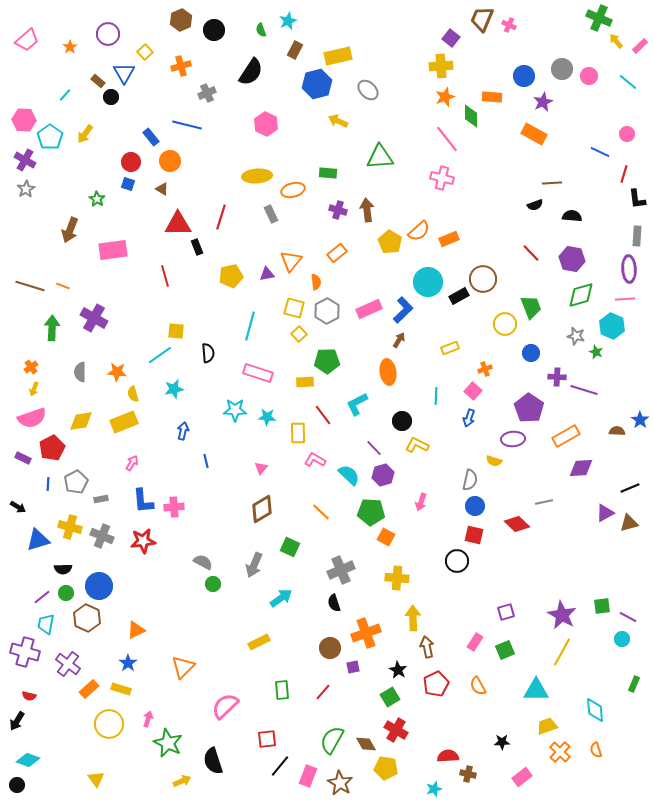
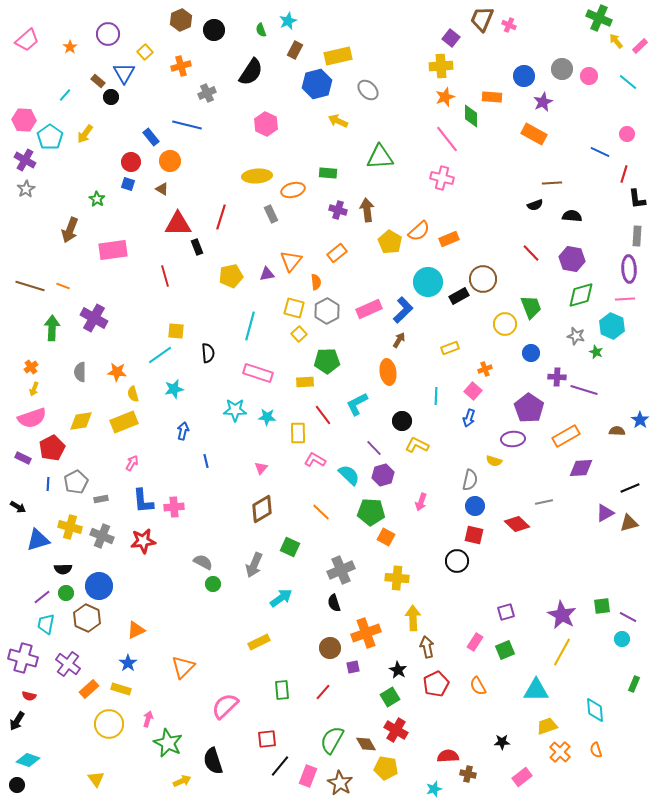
purple cross at (25, 652): moved 2 px left, 6 px down
